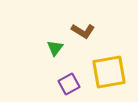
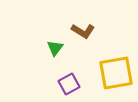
yellow square: moved 7 px right, 1 px down
